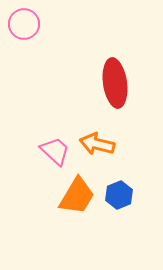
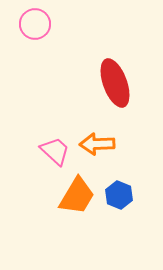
pink circle: moved 11 px right
red ellipse: rotated 12 degrees counterclockwise
orange arrow: rotated 16 degrees counterclockwise
blue hexagon: rotated 16 degrees counterclockwise
